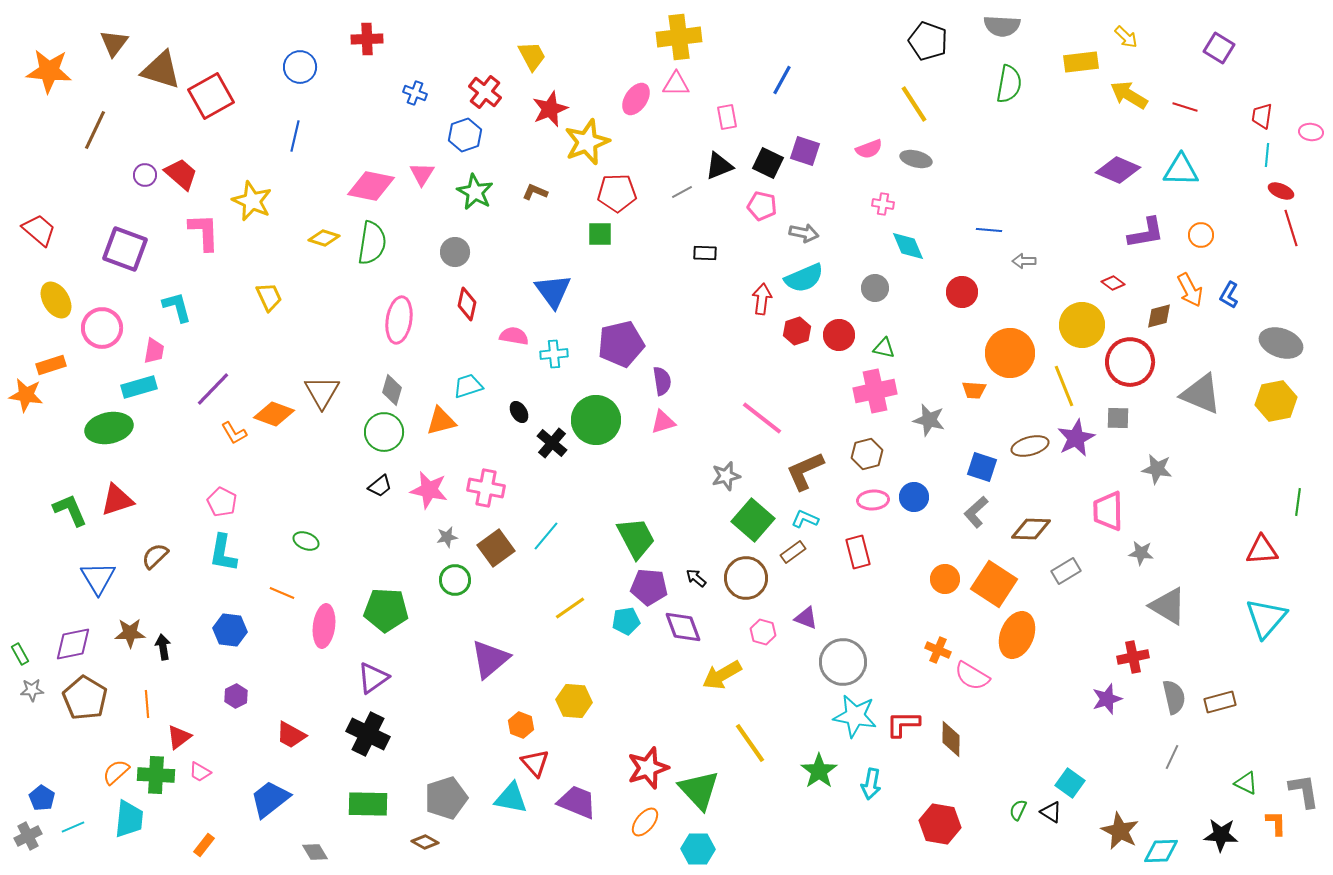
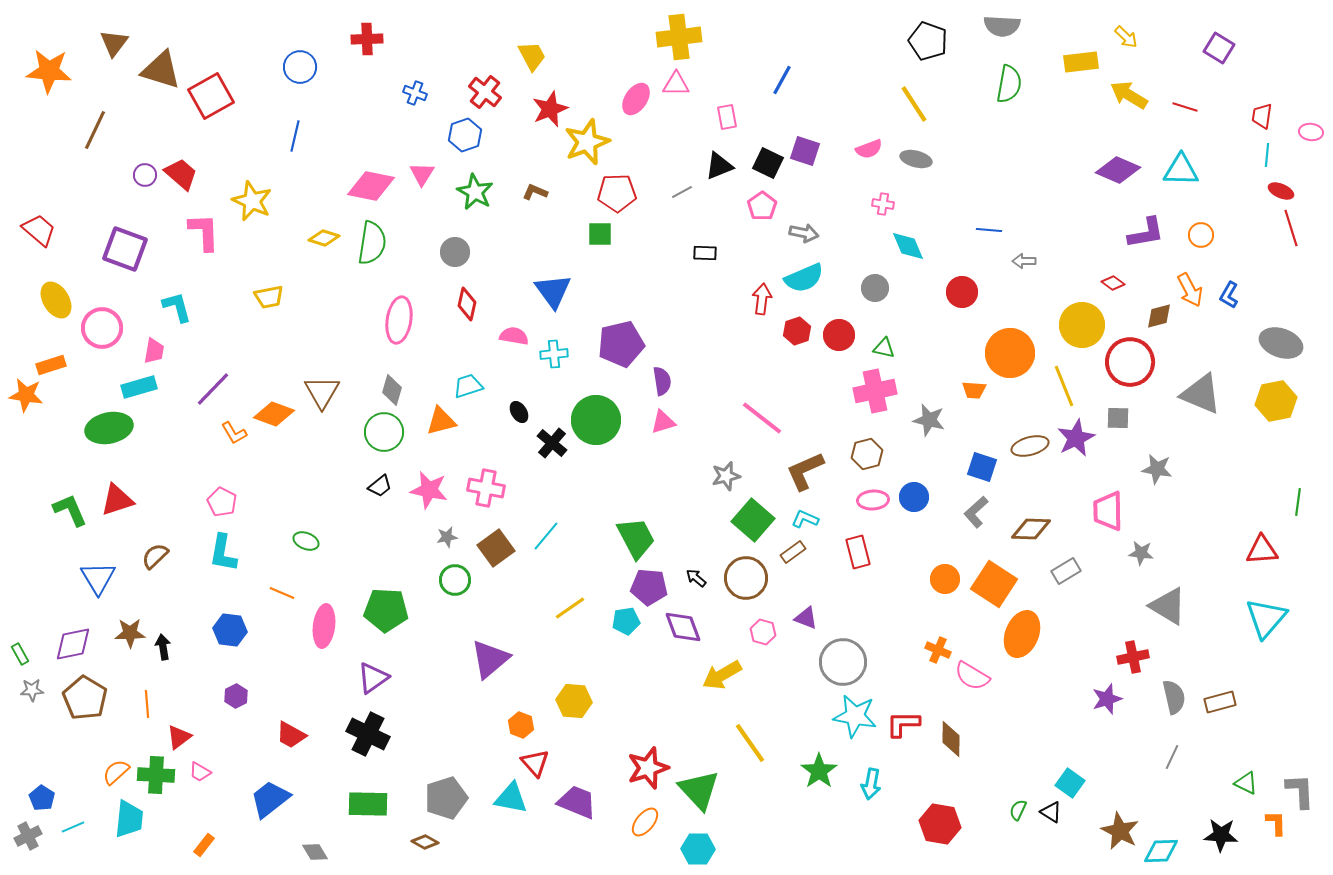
pink pentagon at (762, 206): rotated 24 degrees clockwise
yellow trapezoid at (269, 297): rotated 104 degrees clockwise
orange ellipse at (1017, 635): moved 5 px right, 1 px up
gray L-shape at (1304, 791): moved 4 px left; rotated 6 degrees clockwise
